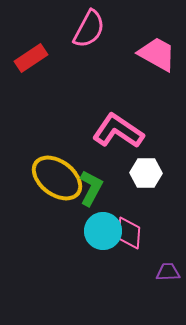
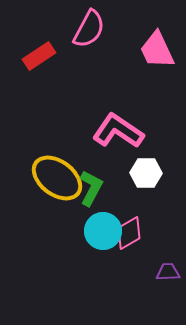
pink trapezoid: moved 4 px up; rotated 144 degrees counterclockwise
red rectangle: moved 8 px right, 2 px up
pink diamond: rotated 56 degrees clockwise
